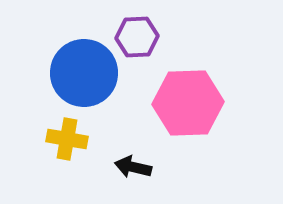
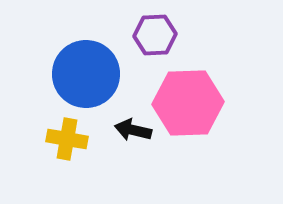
purple hexagon: moved 18 px right, 2 px up
blue circle: moved 2 px right, 1 px down
black arrow: moved 37 px up
